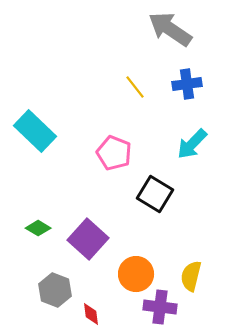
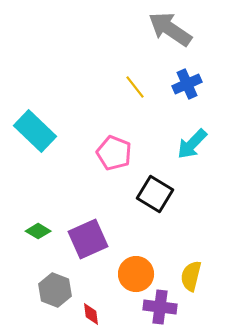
blue cross: rotated 16 degrees counterclockwise
green diamond: moved 3 px down
purple square: rotated 24 degrees clockwise
